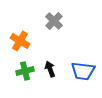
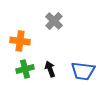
orange cross: rotated 24 degrees counterclockwise
green cross: moved 2 px up
